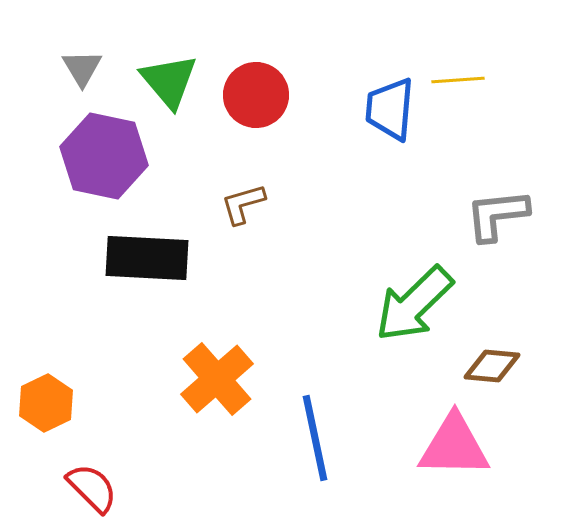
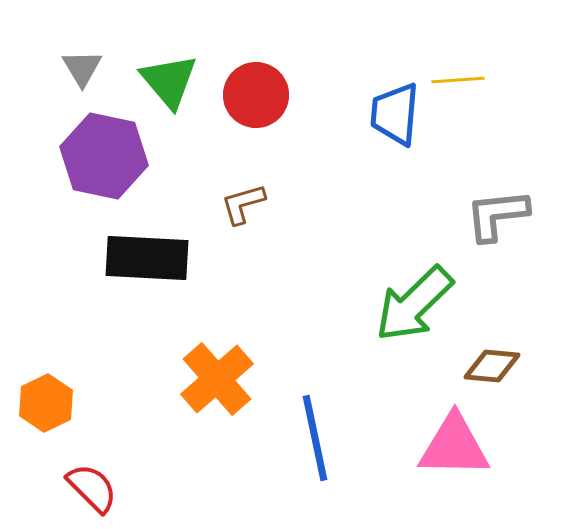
blue trapezoid: moved 5 px right, 5 px down
